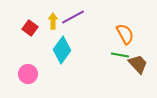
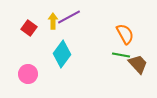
purple line: moved 4 px left
red square: moved 1 px left
cyan diamond: moved 4 px down
green line: moved 1 px right
